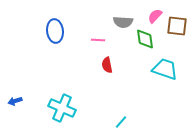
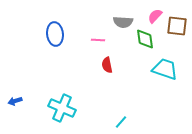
blue ellipse: moved 3 px down
